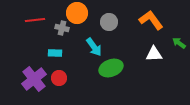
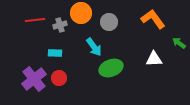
orange circle: moved 4 px right
orange L-shape: moved 2 px right, 1 px up
gray cross: moved 2 px left, 3 px up; rotated 32 degrees counterclockwise
white triangle: moved 5 px down
